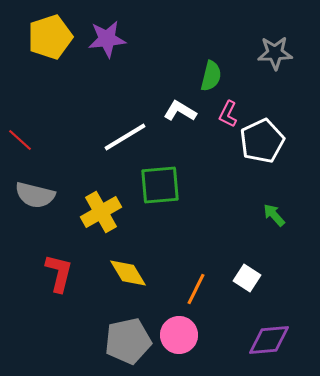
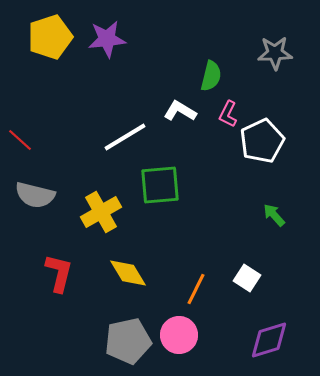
purple diamond: rotated 12 degrees counterclockwise
